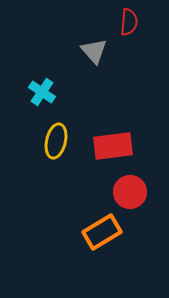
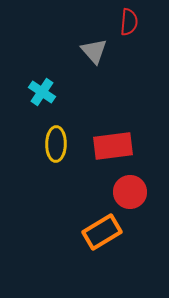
yellow ellipse: moved 3 px down; rotated 12 degrees counterclockwise
